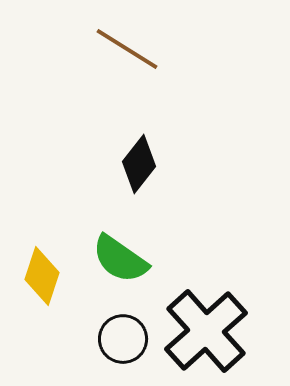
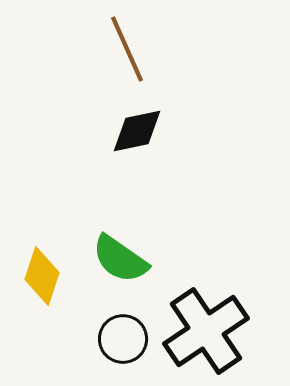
brown line: rotated 34 degrees clockwise
black diamond: moved 2 px left, 33 px up; rotated 40 degrees clockwise
black cross: rotated 8 degrees clockwise
